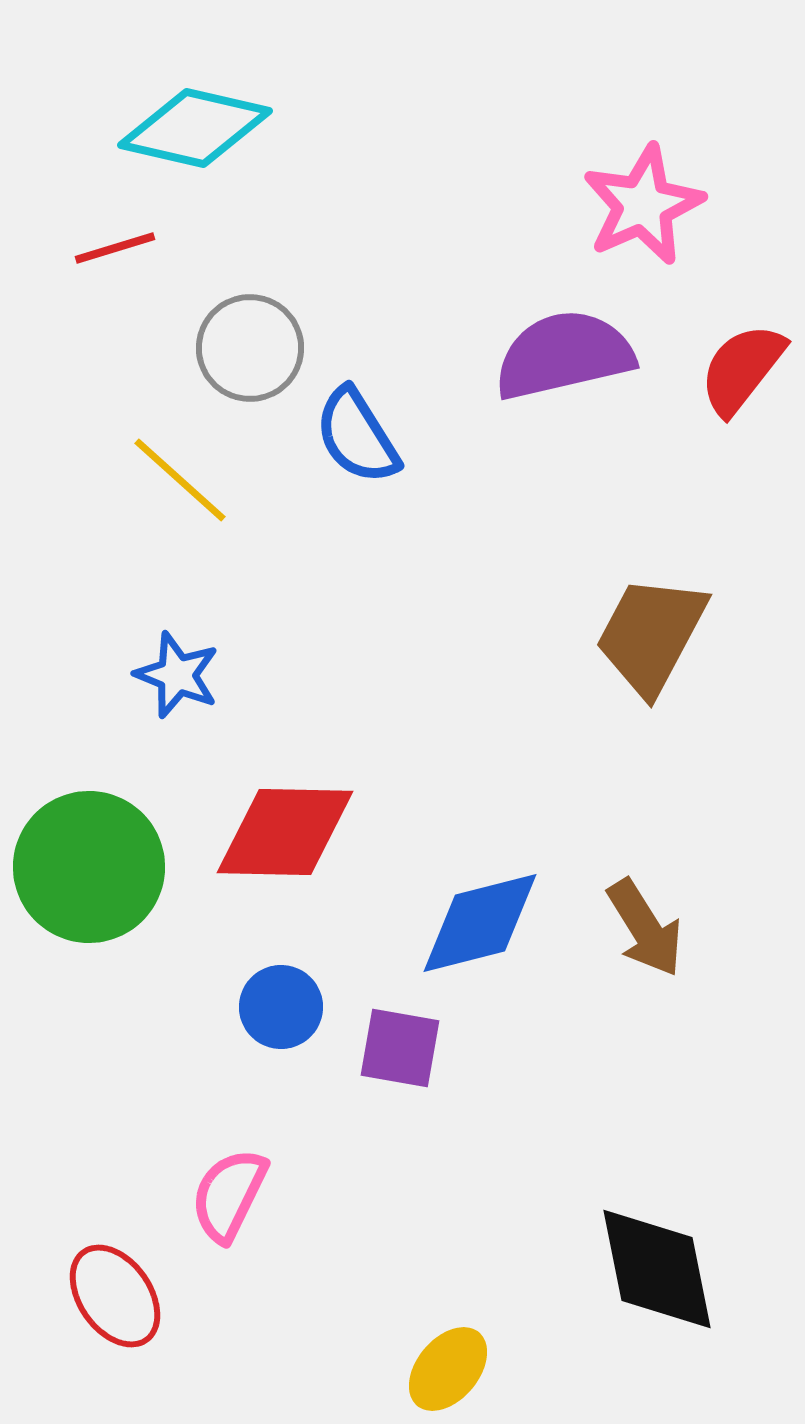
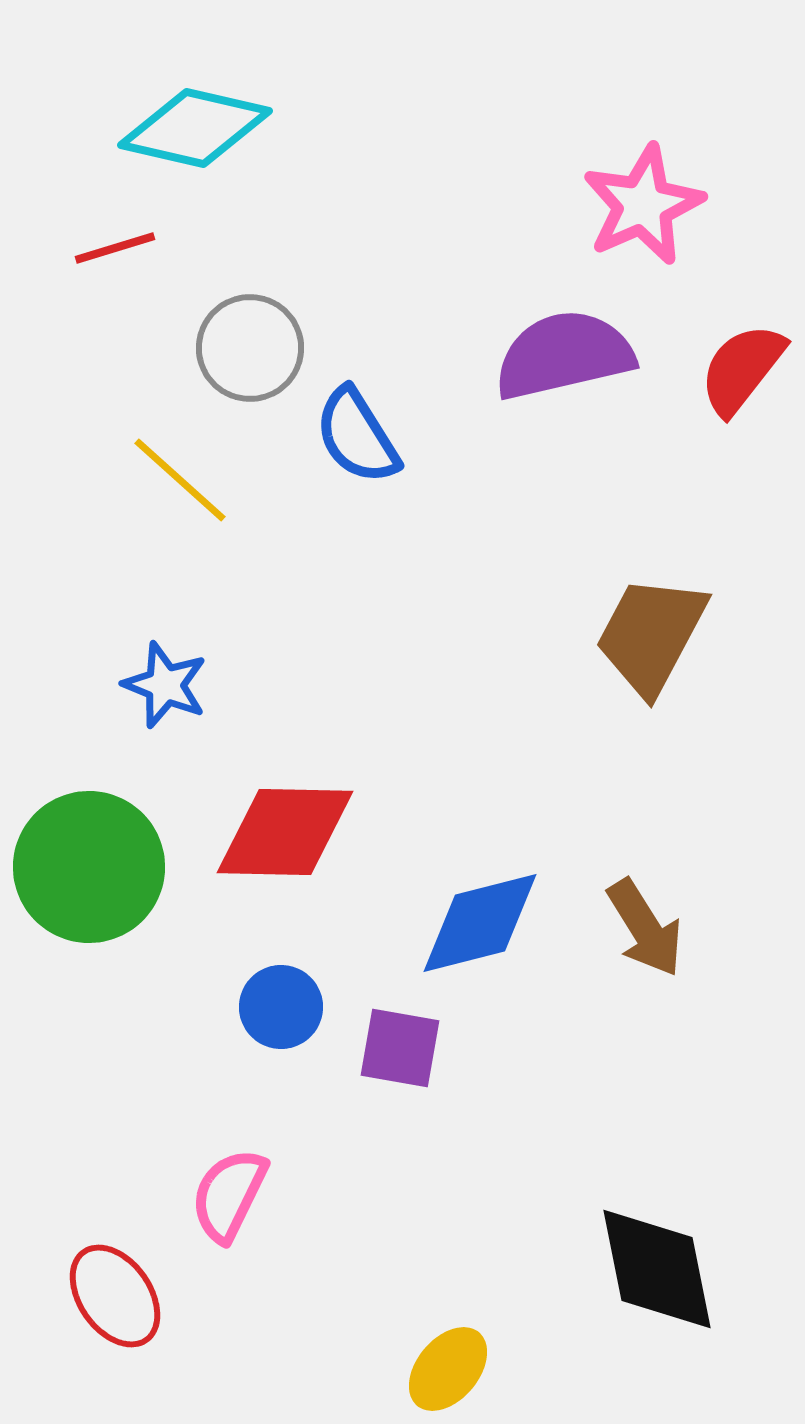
blue star: moved 12 px left, 10 px down
